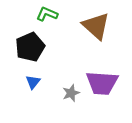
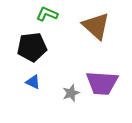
black pentagon: moved 2 px right; rotated 16 degrees clockwise
blue triangle: rotated 42 degrees counterclockwise
